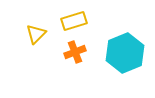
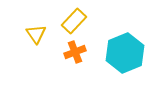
yellow rectangle: rotated 30 degrees counterclockwise
yellow triangle: rotated 20 degrees counterclockwise
